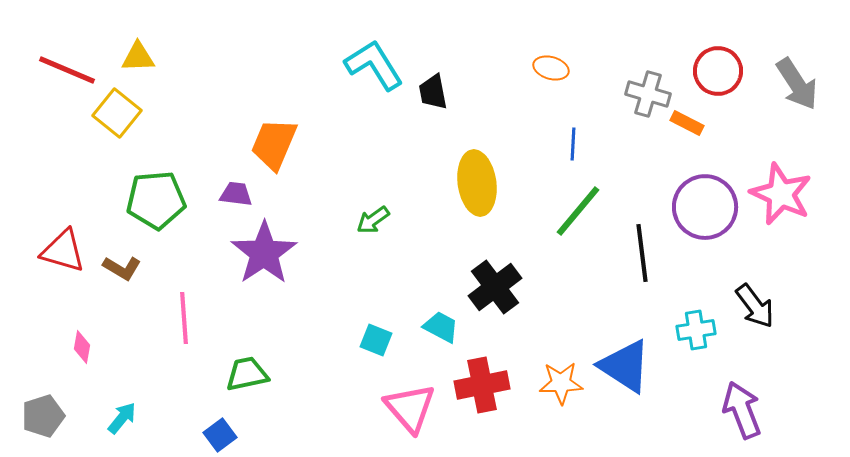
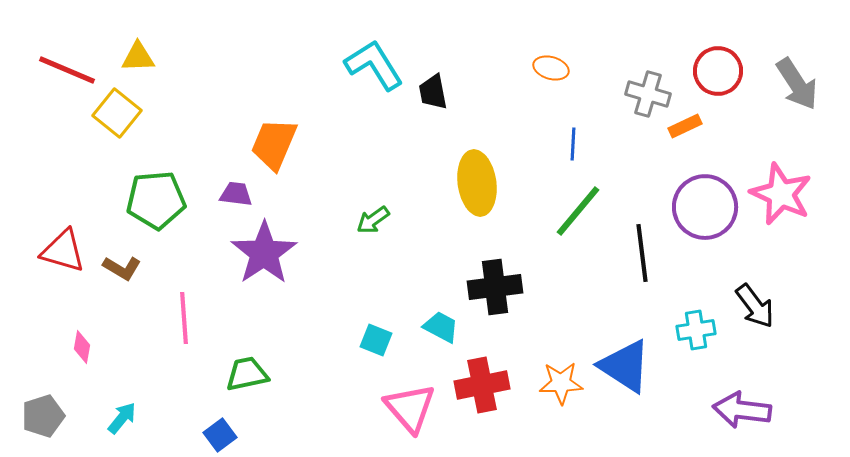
orange rectangle: moved 2 px left, 3 px down; rotated 52 degrees counterclockwise
black cross: rotated 30 degrees clockwise
purple arrow: rotated 62 degrees counterclockwise
